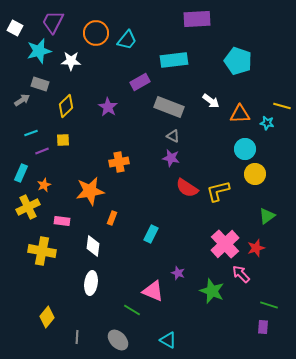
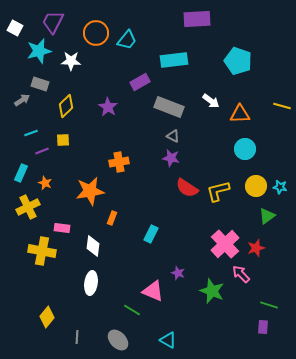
cyan star at (267, 123): moved 13 px right, 64 px down
yellow circle at (255, 174): moved 1 px right, 12 px down
orange star at (44, 185): moved 1 px right, 2 px up; rotated 24 degrees counterclockwise
pink rectangle at (62, 221): moved 7 px down
